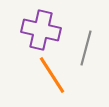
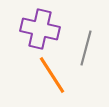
purple cross: moved 1 px left, 1 px up
